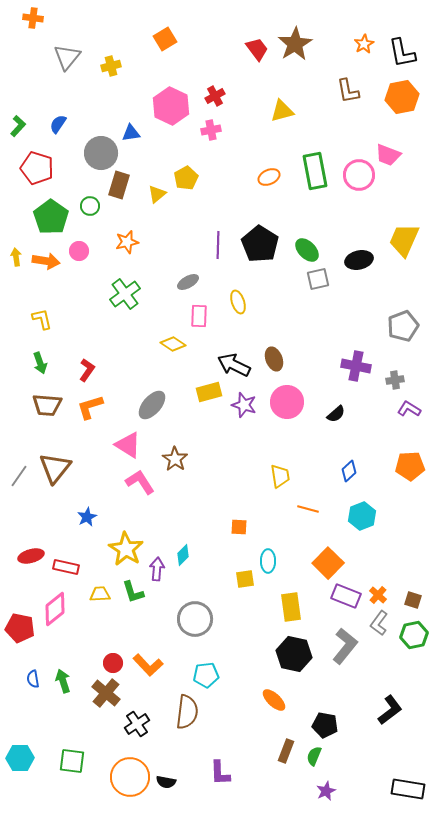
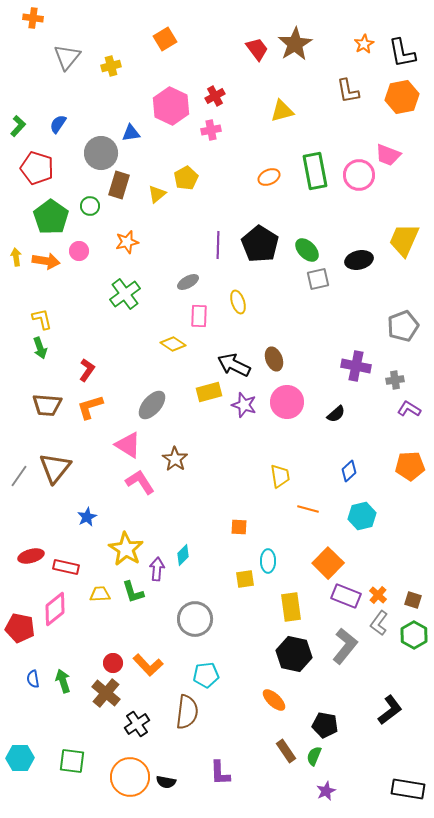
green arrow at (40, 363): moved 15 px up
cyan hexagon at (362, 516): rotated 8 degrees clockwise
green hexagon at (414, 635): rotated 20 degrees counterclockwise
brown rectangle at (286, 751): rotated 55 degrees counterclockwise
